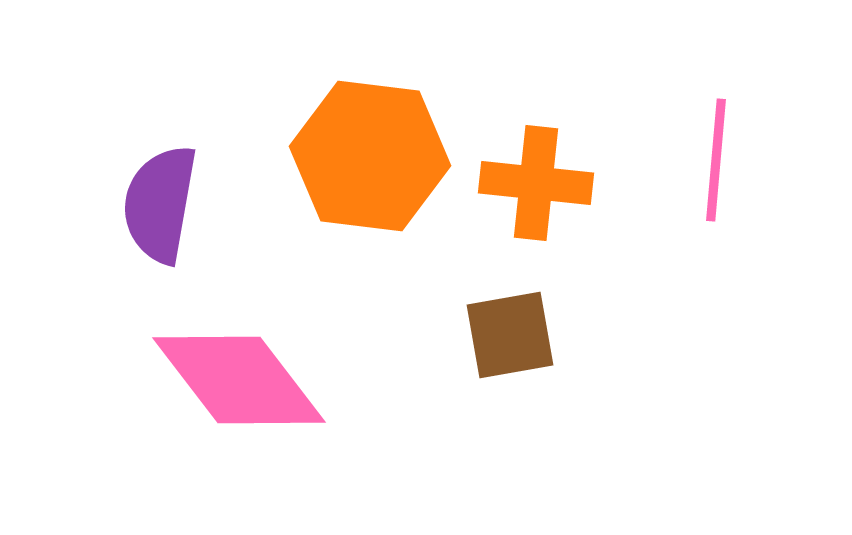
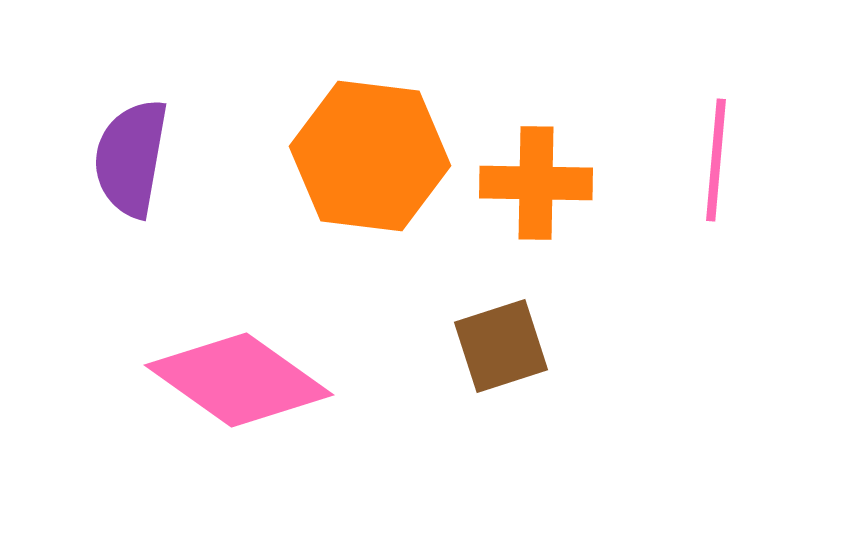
orange cross: rotated 5 degrees counterclockwise
purple semicircle: moved 29 px left, 46 px up
brown square: moved 9 px left, 11 px down; rotated 8 degrees counterclockwise
pink diamond: rotated 17 degrees counterclockwise
